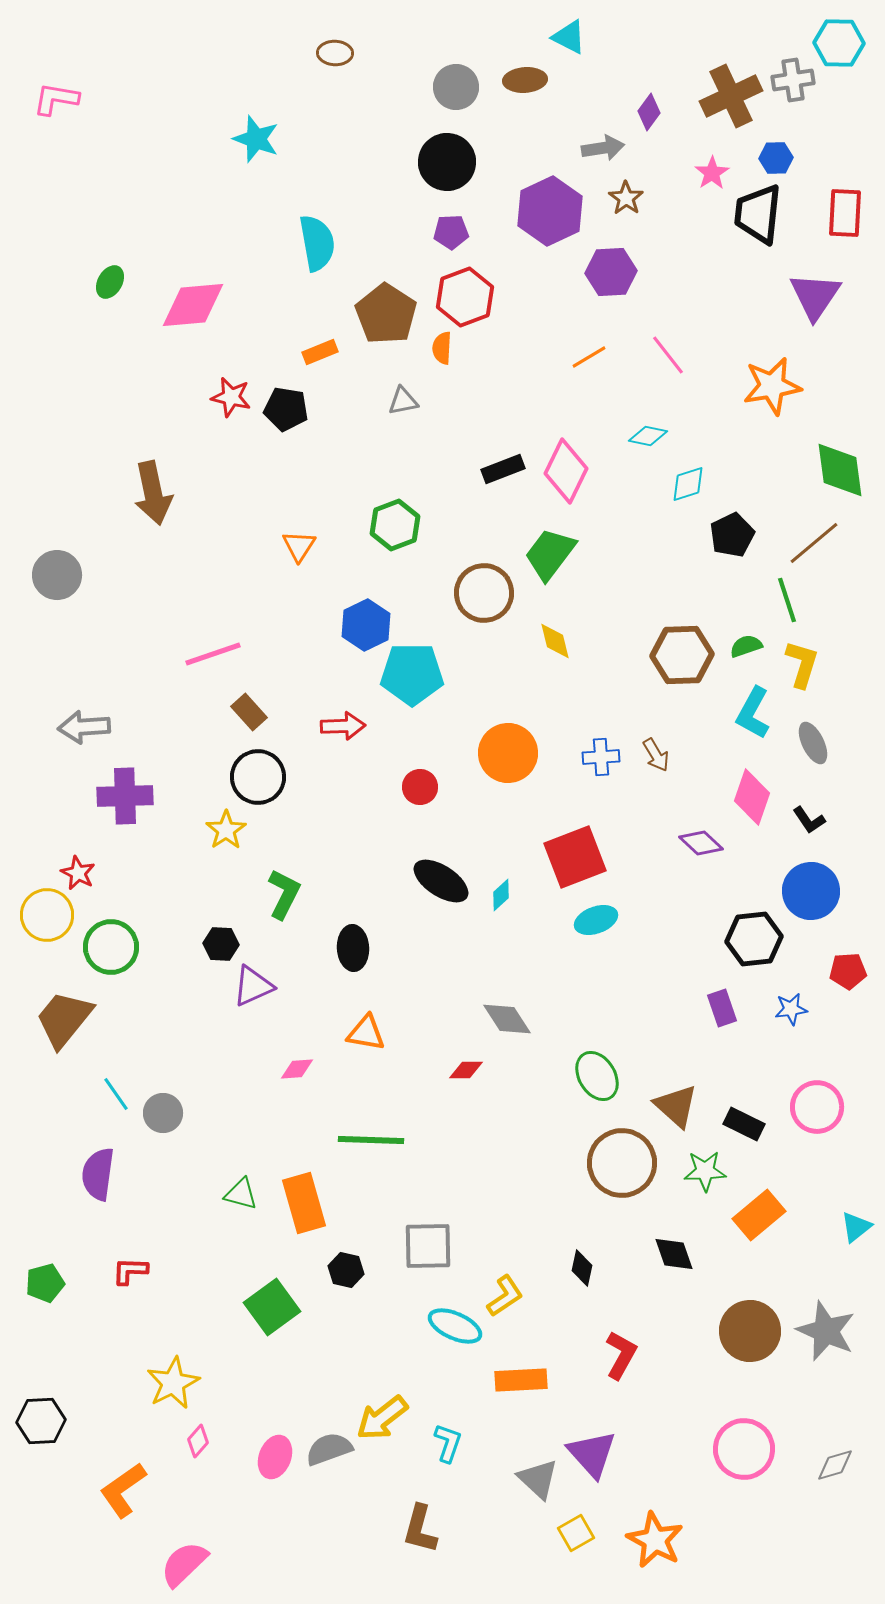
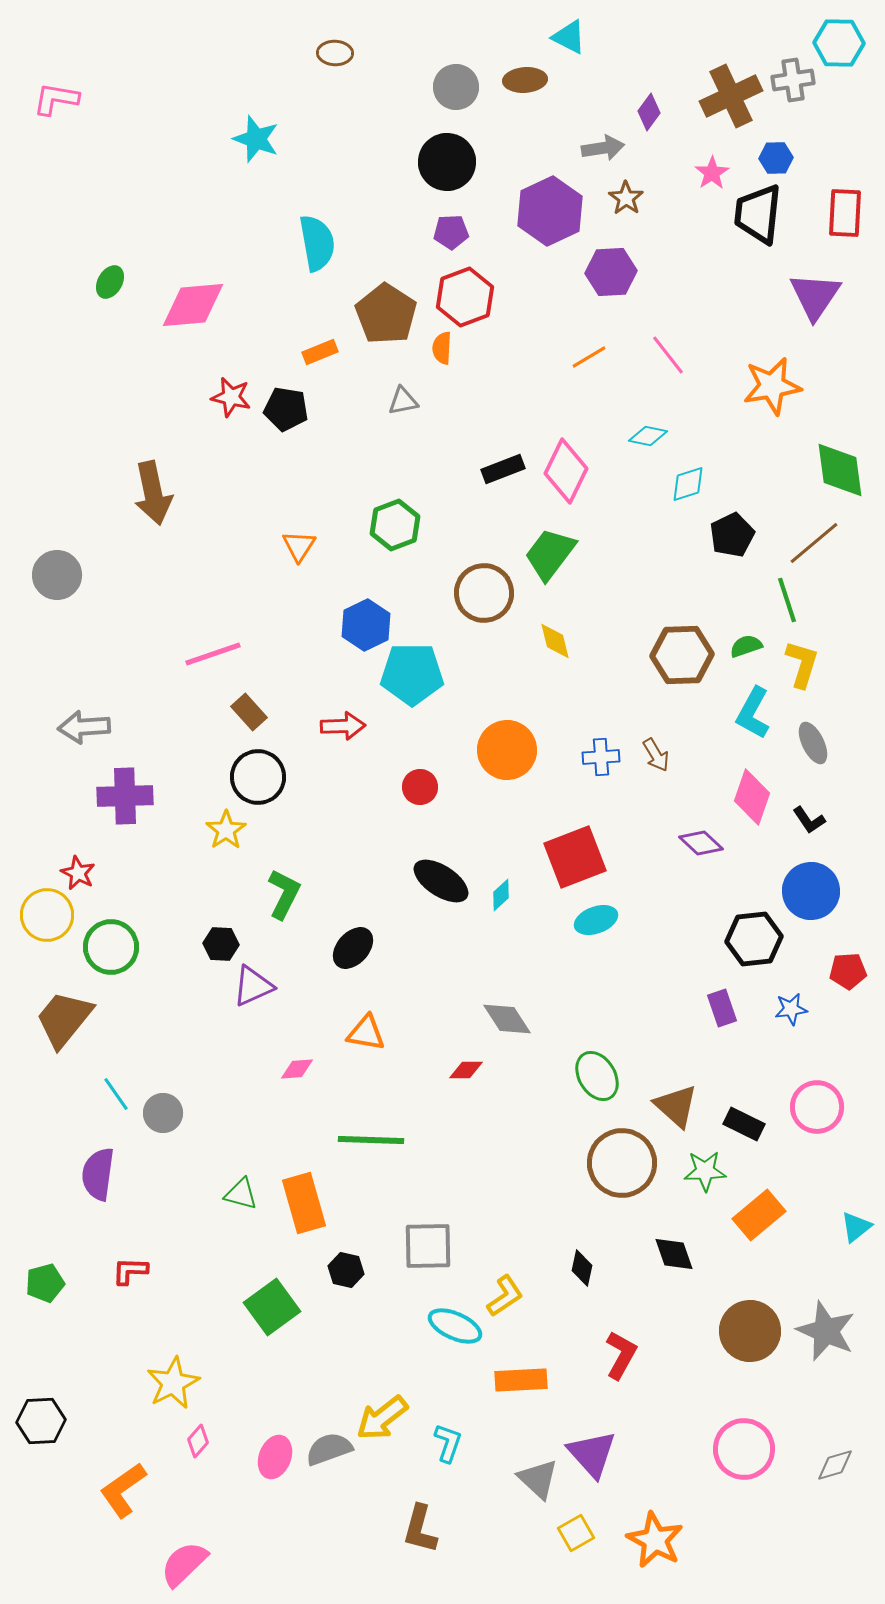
orange circle at (508, 753): moved 1 px left, 3 px up
black ellipse at (353, 948): rotated 45 degrees clockwise
